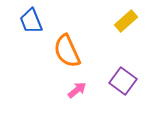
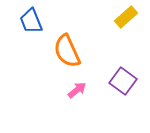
yellow rectangle: moved 4 px up
